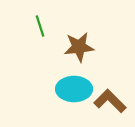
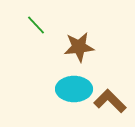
green line: moved 4 px left, 1 px up; rotated 25 degrees counterclockwise
